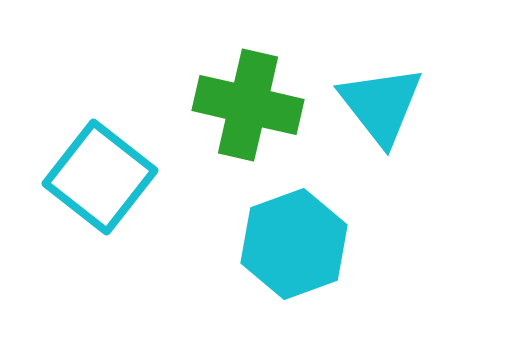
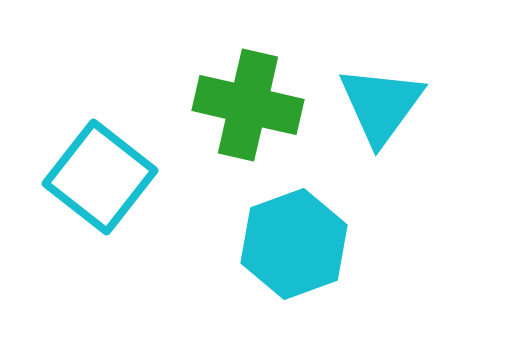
cyan triangle: rotated 14 degrees clockwise
